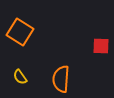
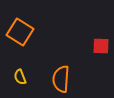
yellow semicircle: rotated 14 degrees clockwise
